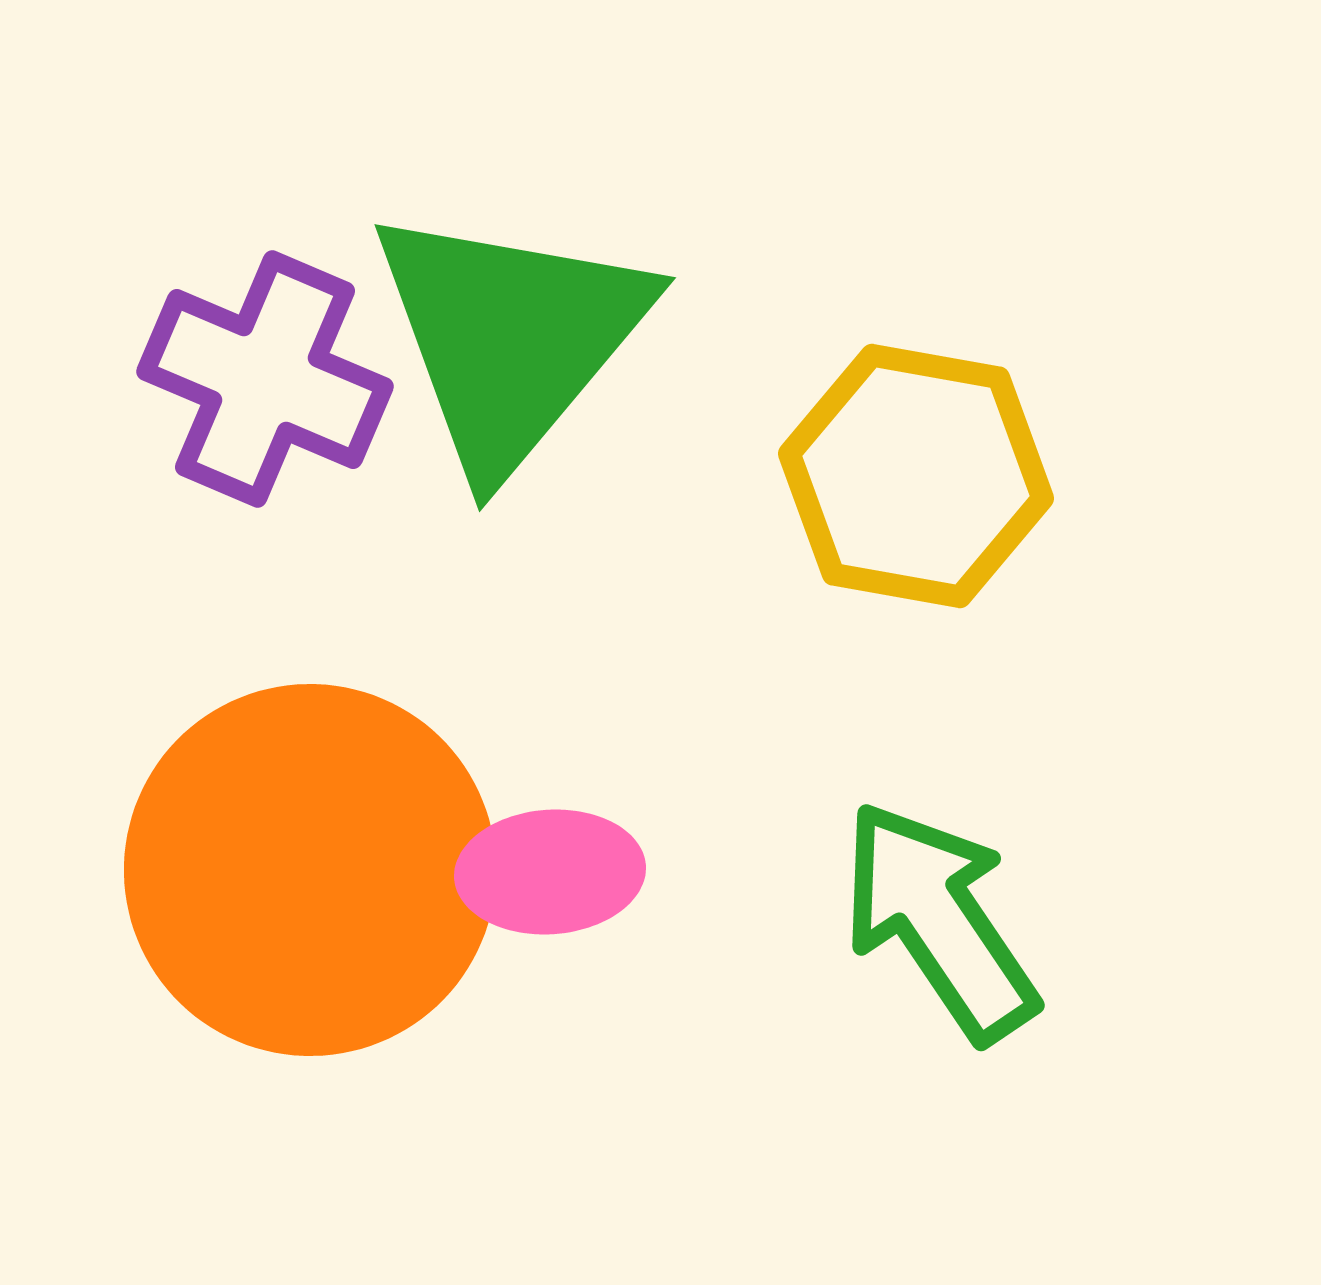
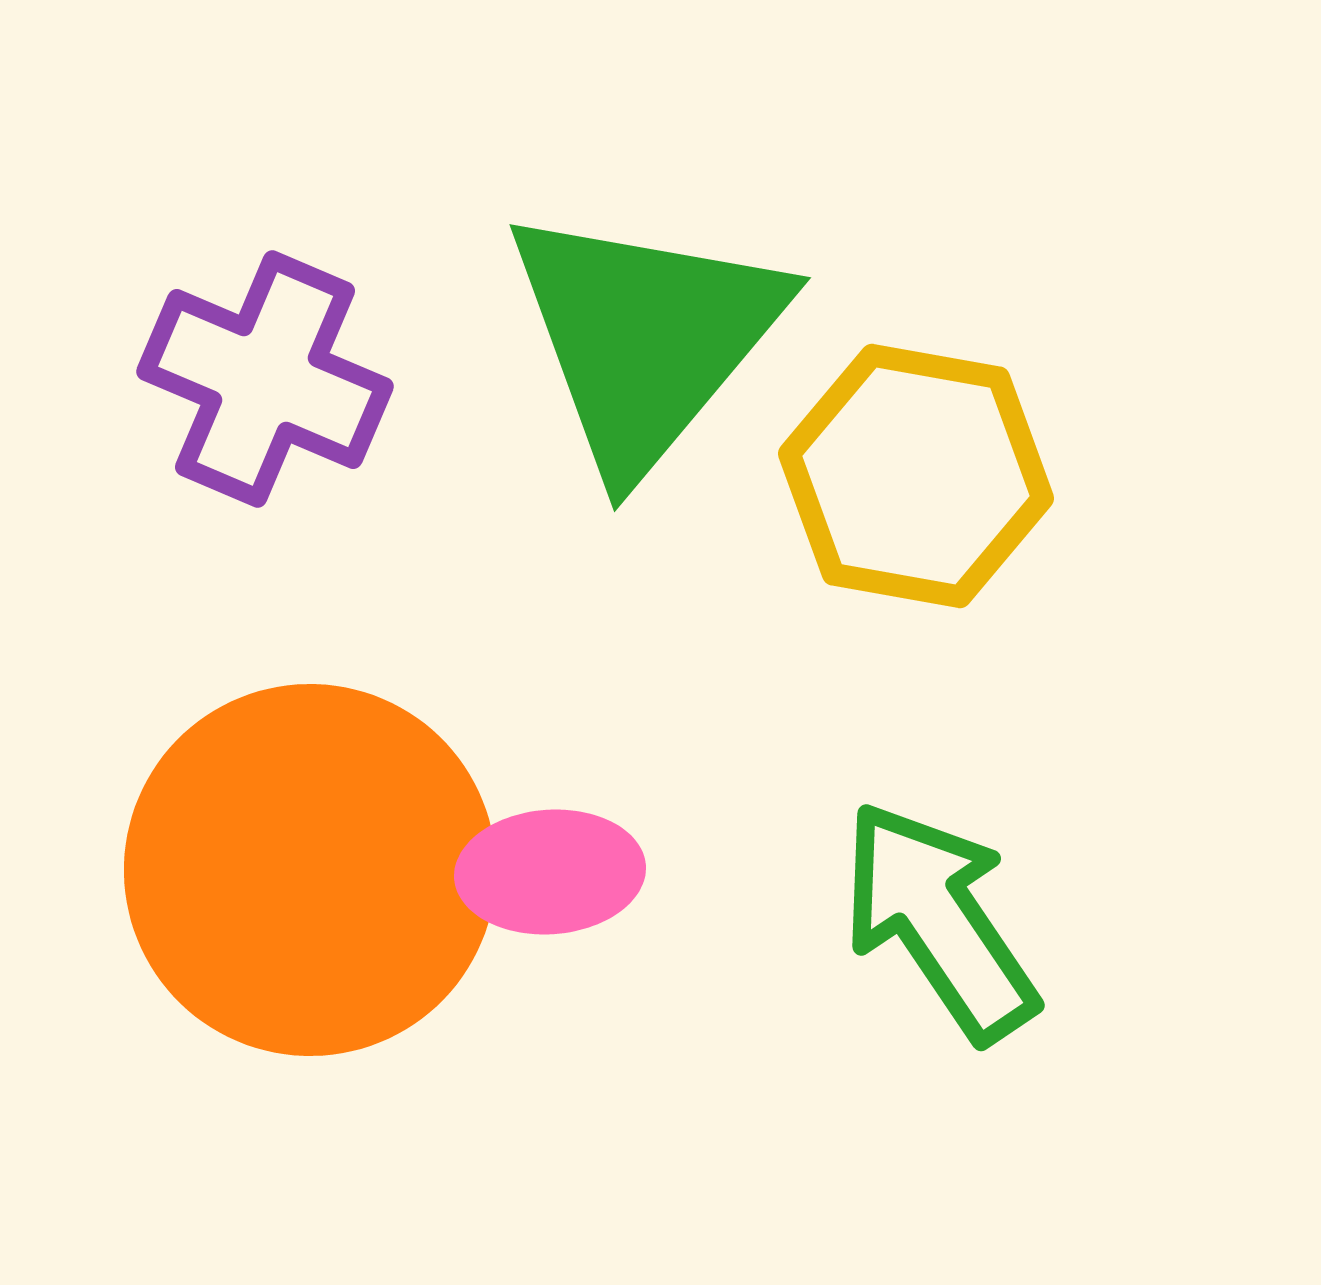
green triangle: moved 135 px right
